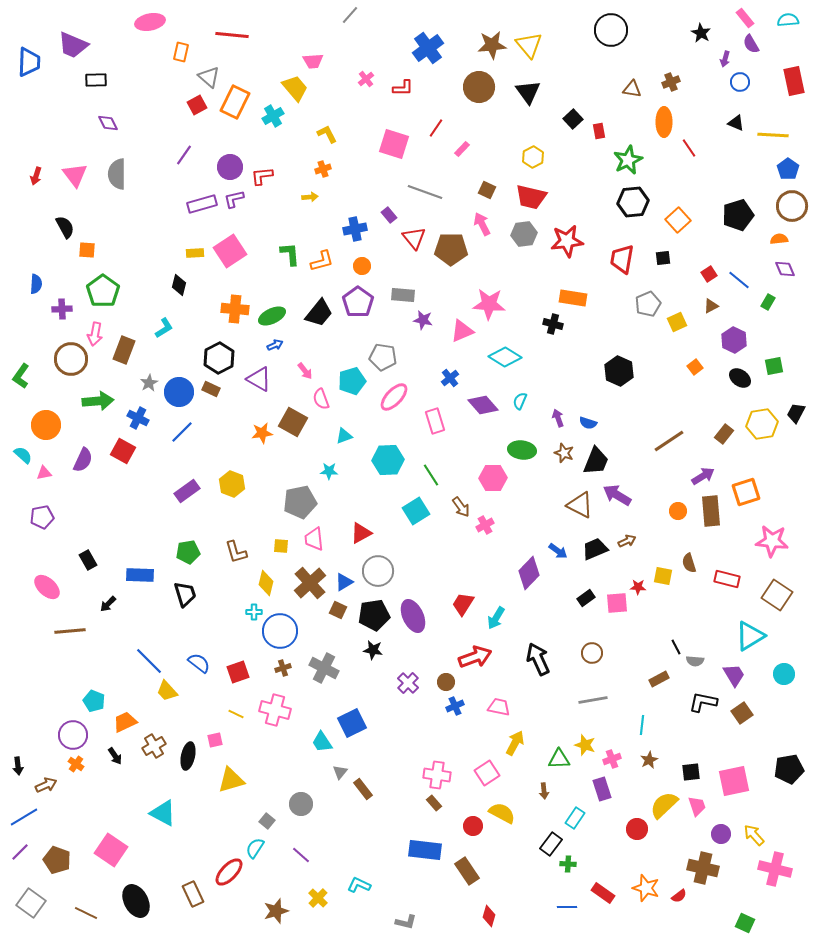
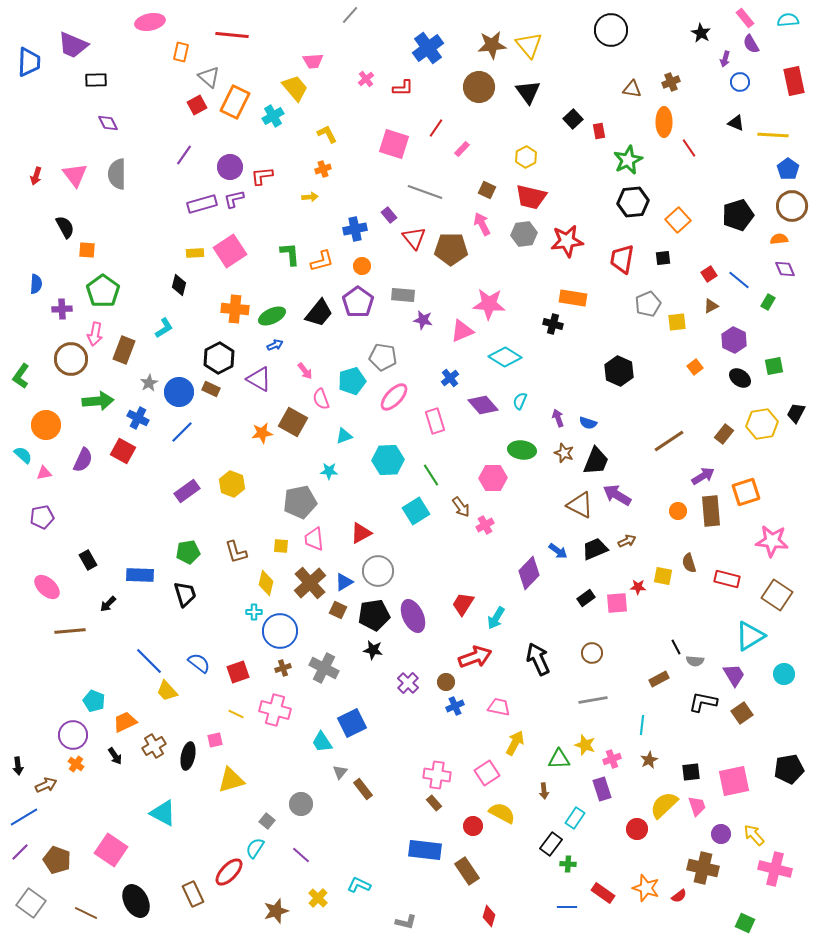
yellow hexagon at (533, 157): moved 7 px left
yellow square at (677, 322): rotated 18 degrees clockwise
